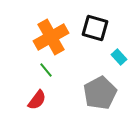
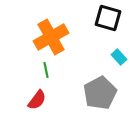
black square: moved 13 px right, 10 px up
green line: rotated 28 degrees clockwise
